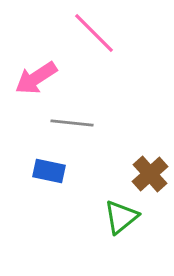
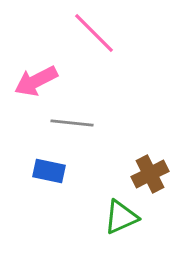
pink arrow: moved 3 px down; rotated 6 degrees clockwise
brown cross: rotated 15 degrees clockwise
green triangle: rotated 15 degrees clockwise
